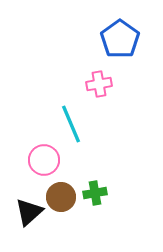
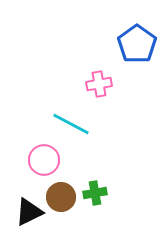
blue pentagon: moved 17 px right, 5 px down
cyan line: rotated 39 degrees counterclockwise
black triangle: rotated 16 degrees clockwise
